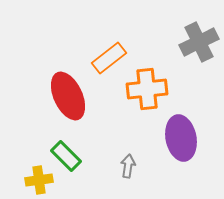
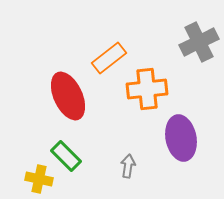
yellow cross: moved 1 px up; rotated 20 degrees clockwise
